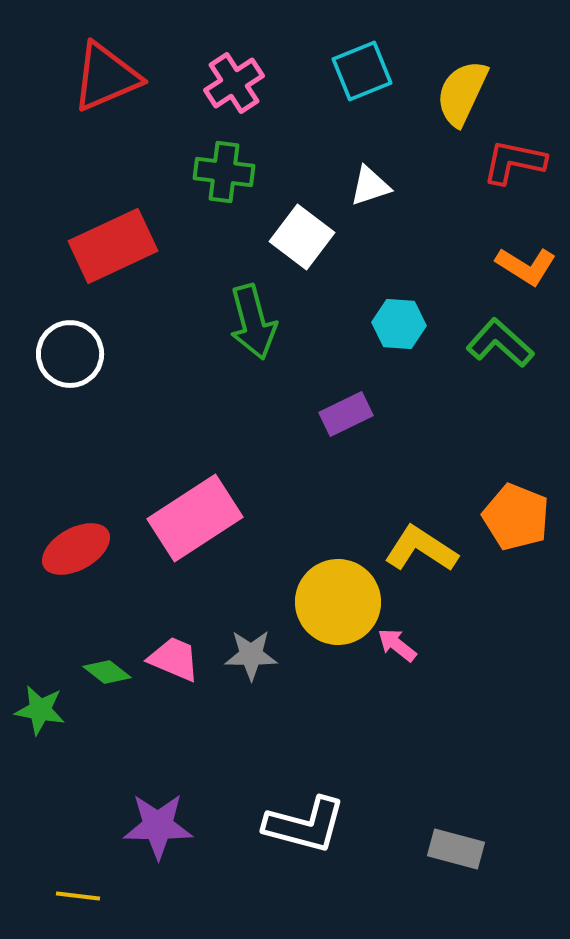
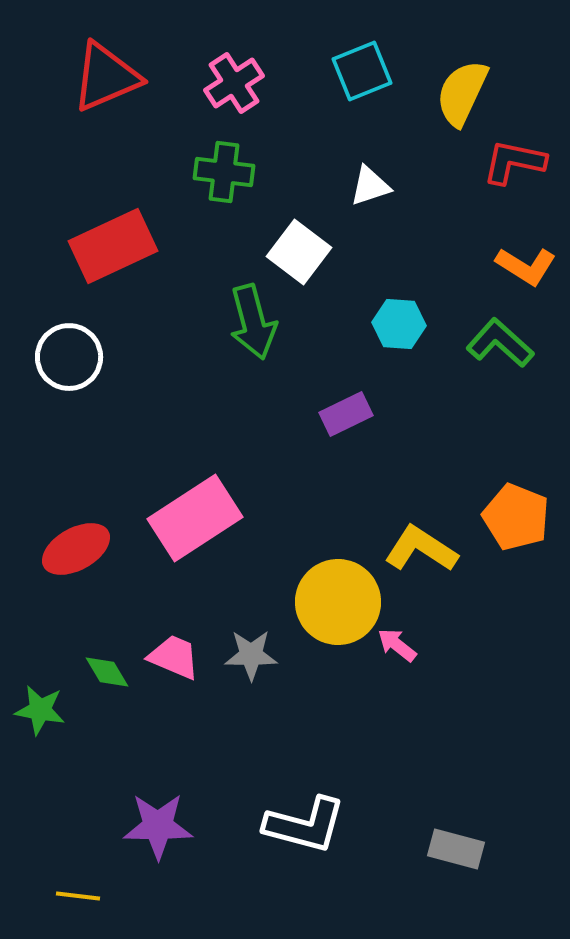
white square: moved 3 px left, 15 px down
white circle: moved 1 px left, 3 px down
pink trapezoid: moved 2 px up
green diamond: rotated 21 degrees clockwise
